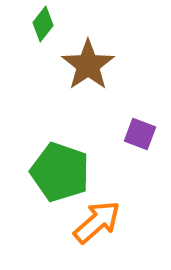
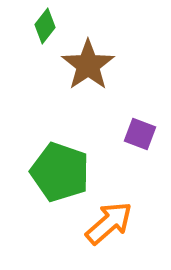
green diamond: moved 2 px right, 2 px down
orange arrow: moved 12 px right, 1 px down
